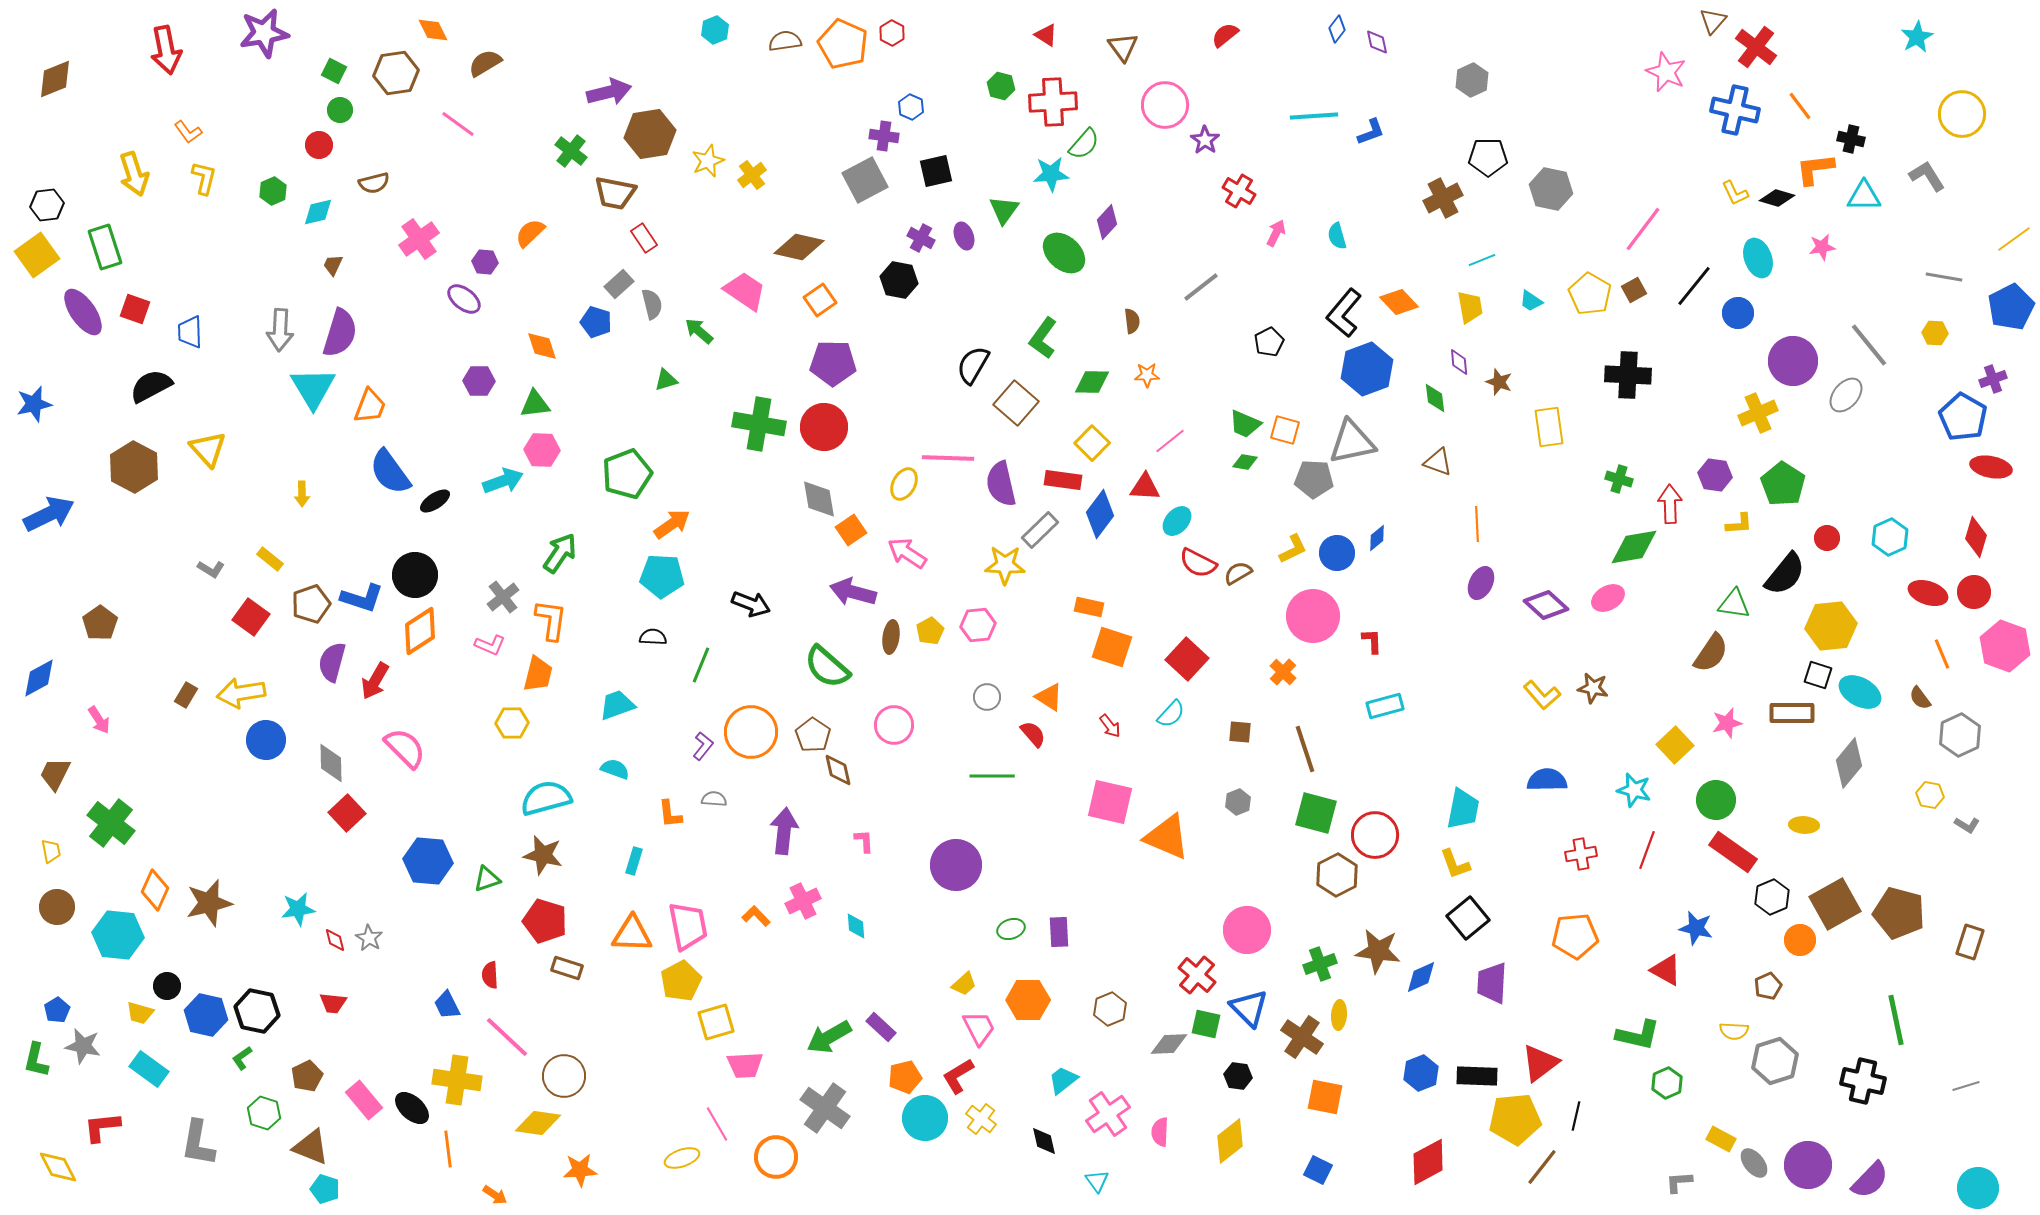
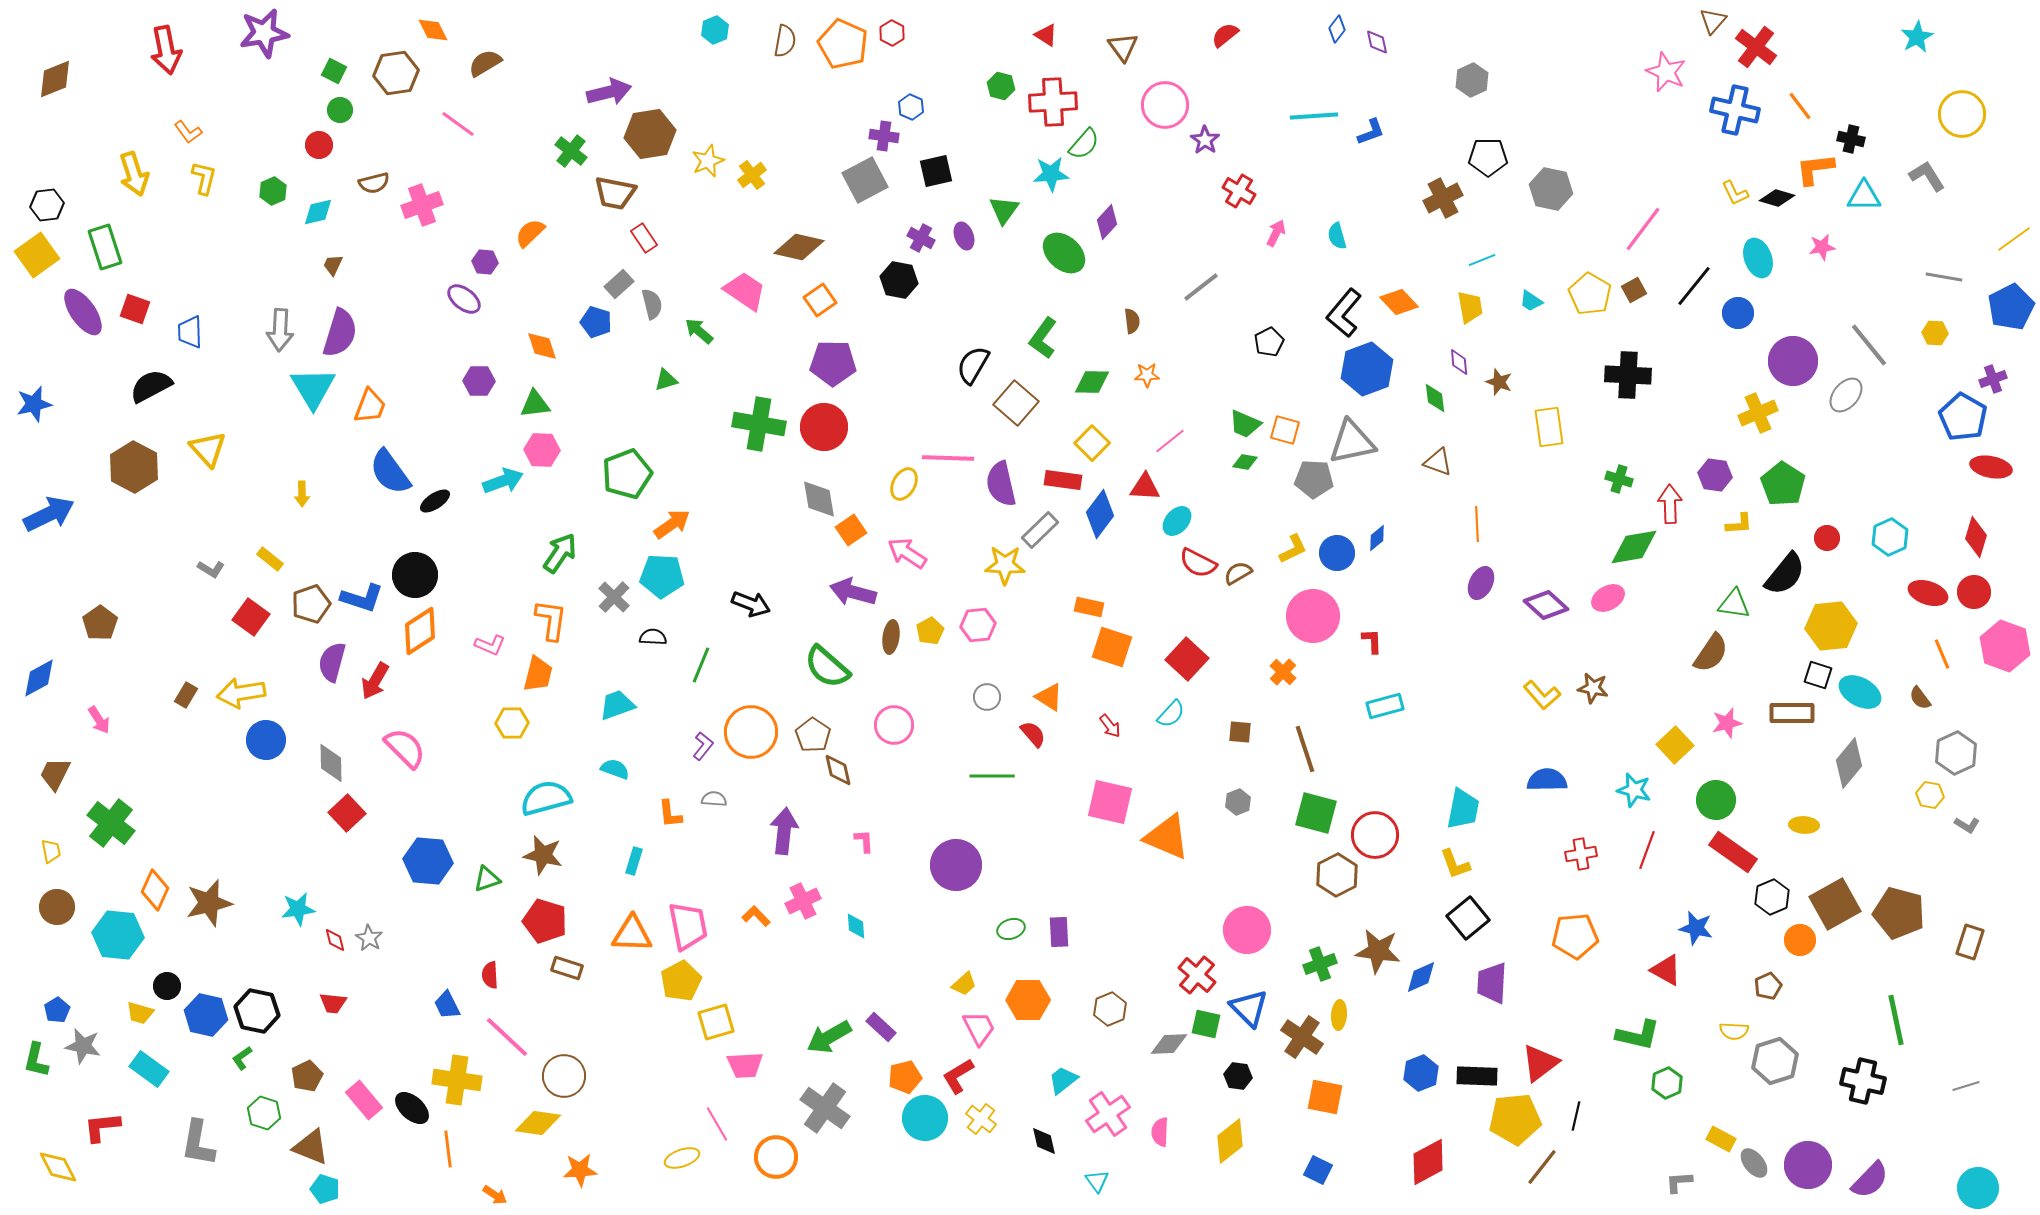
brown semicircle at (785, 41): rotated 108 degrees clockwise
pink cross at (419, 239): moved 3 px right, 34 px up; rotated 15 degrees clockwise
gray cross at (503, 597): moved 111 px right; rotated 8 degrees counterclockwise
gray hexagon at (1960, 735): moved 4 px left, 18 px down
